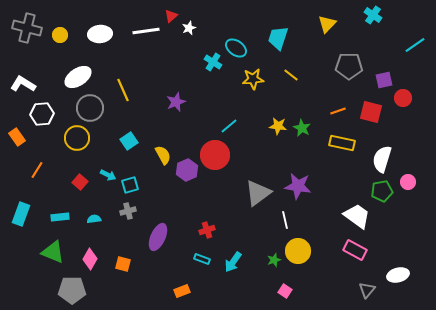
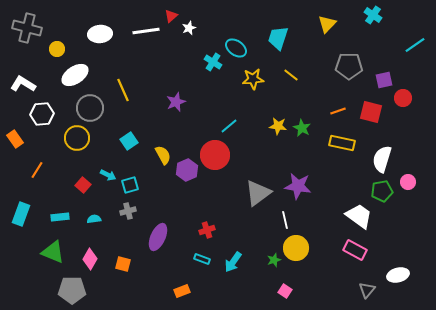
yellow circle at (60, 35): moved 3 px left, 14 px down
white ellipse at (78, 77): moved 3 px left, 2 px up
orange rectangle at (17, 137): moved 2 px left, 2 px down
red square at (80, 182): moved 3 px right, 3 px down
white trapezoid at (357, 216): moved 2 px right
yellow circle at (298, 251): moved 2 px left, 3 px up
